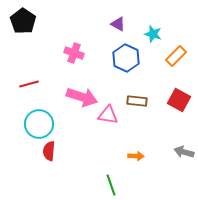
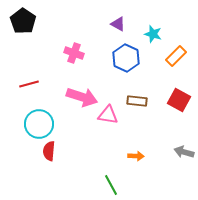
green line: rotated 10 degrees counterclockwise
